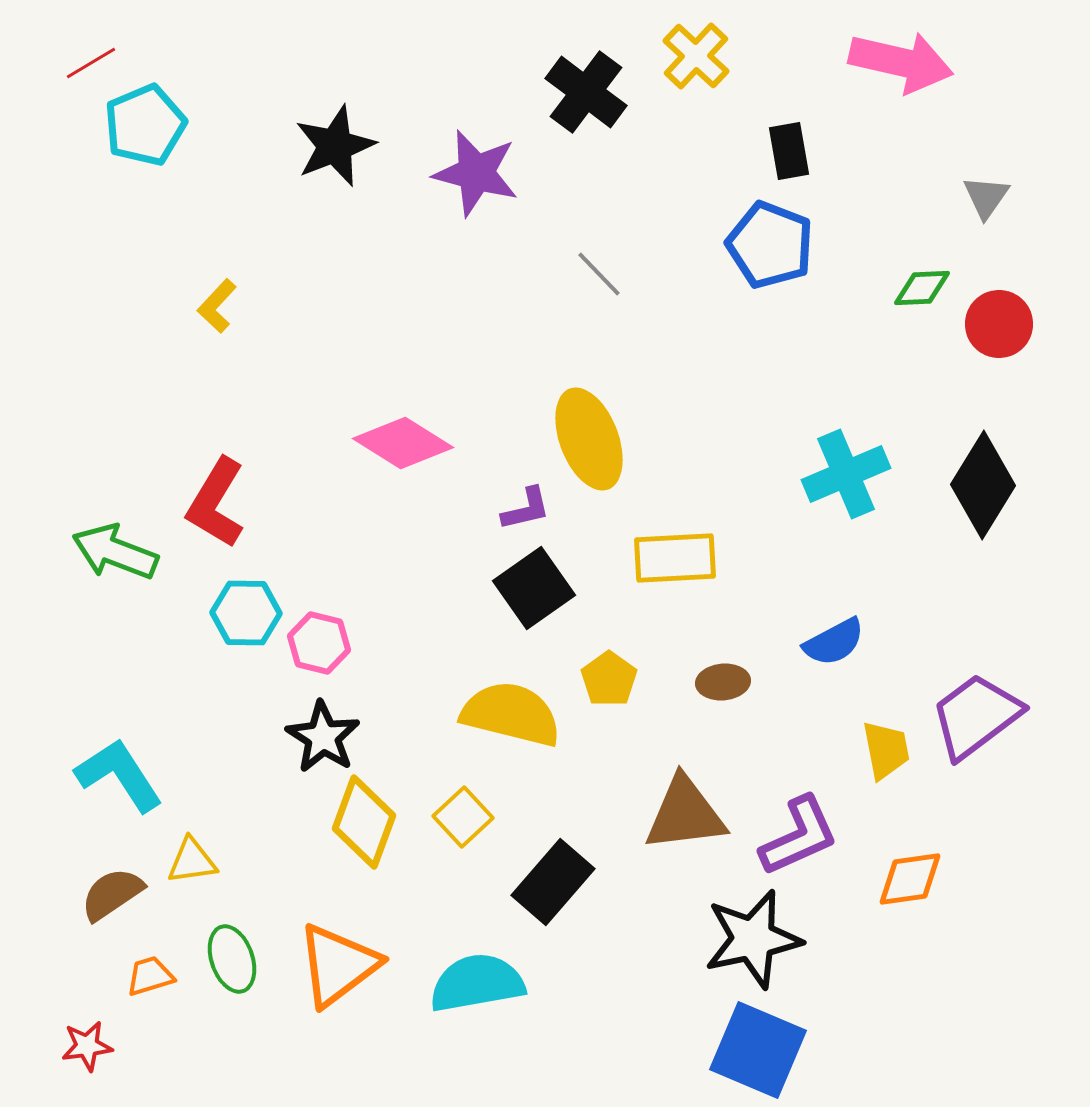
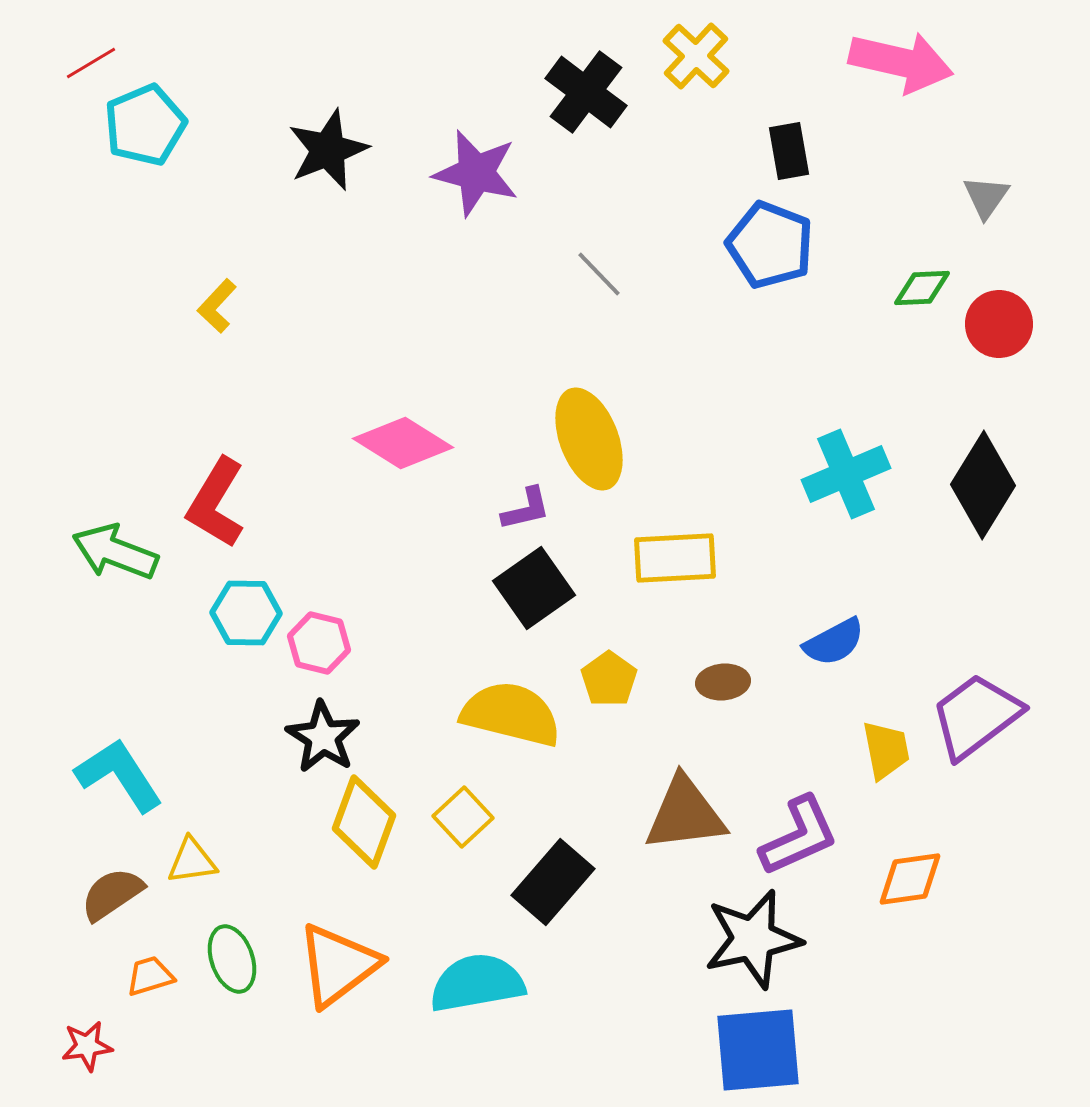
black star at (335, 146): moved 7 px left, 4 px down
blue square at (758, 1050): rotated 28 degrees counterclockwise
